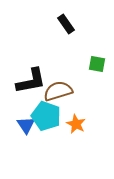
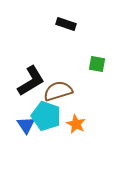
black rectangle: rotated 36 degrees counterclockwise
black L-shape: rotated 20 degrees counterclockwise
